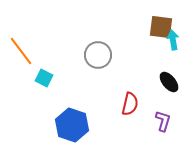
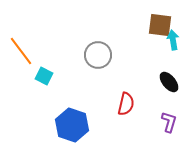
brown square: moved 1 px left, 2 px up
cyan square: moved 2 px up
red semicircle: moved 4 px left
purple L-shape: moved 6 px right, 1 px down
